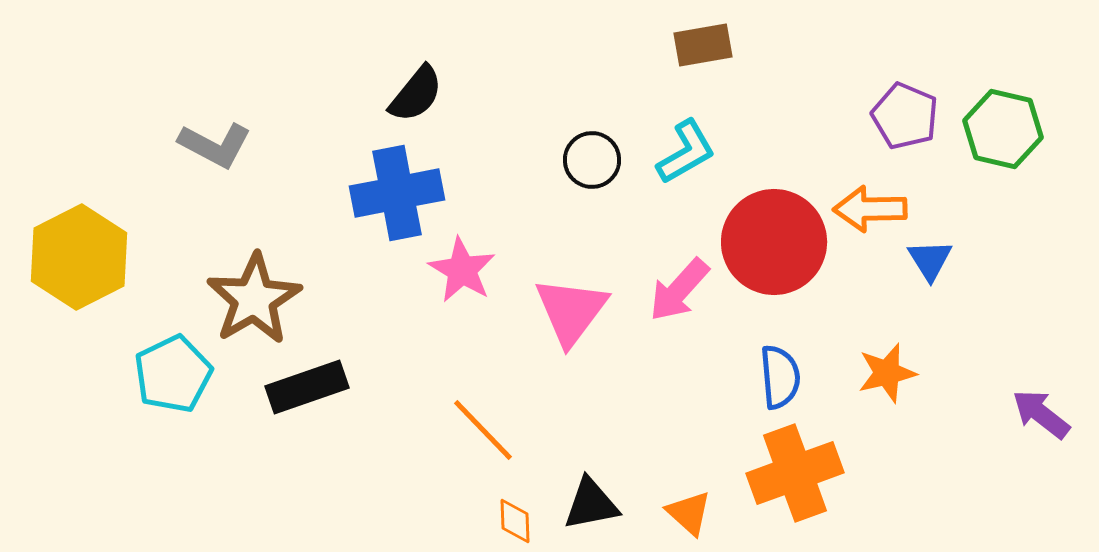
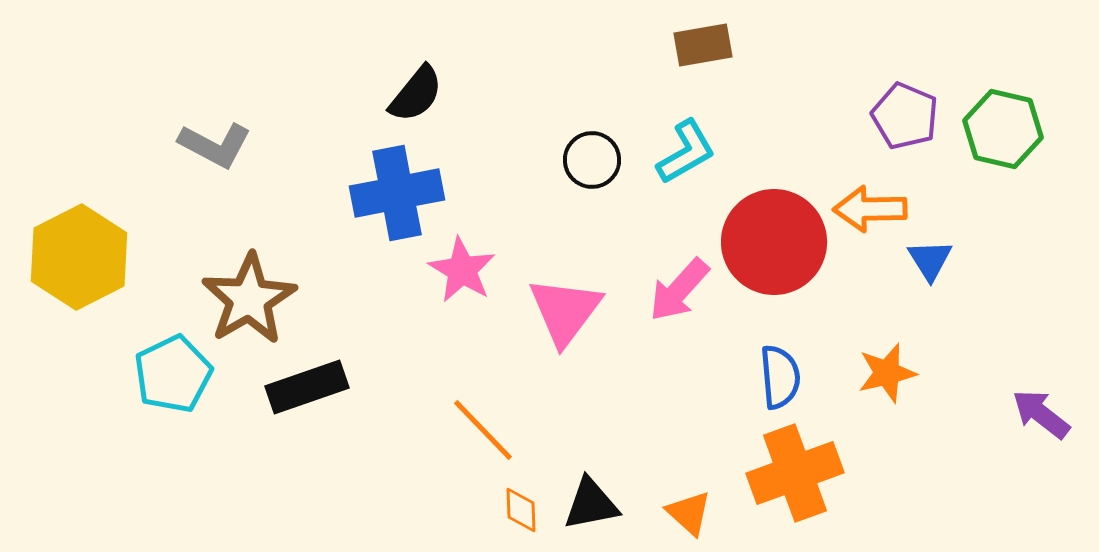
brown star: moved 5 px left
pink triangle: moved 6 px left
orange diamond: moved 6 px right, 11 px up
